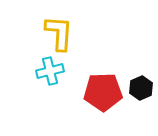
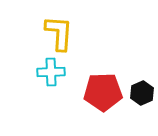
cyan cross: moved 1 px right, 1 px down; rotated 12 degrees clockwise
black hexagon: moved 1 px right, 5 px down
